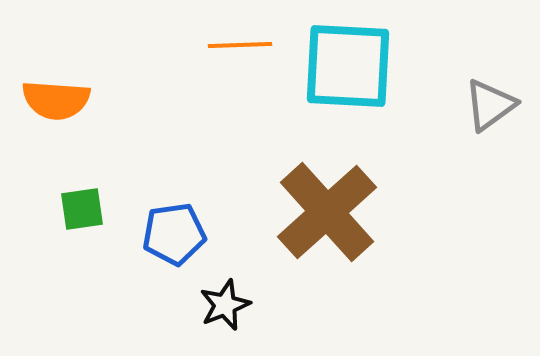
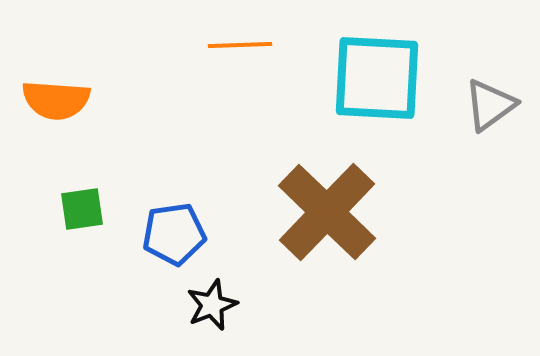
cyan square: moved 29 px right, 12 px down
brown cross: rotated 4 degrees counterclockwise
black star: moved 13 px left
